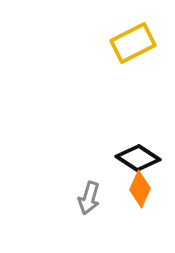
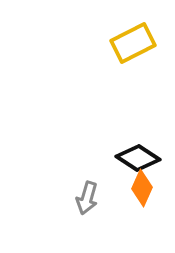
orange diamond: moved 2 px right, 1 px up
gray arrow: moved 2 px left
